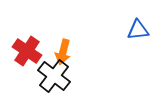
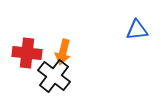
blue triangle: moved 1 px left
red cross: moved 2 px down; rotated 28 degrees counterclockwise
